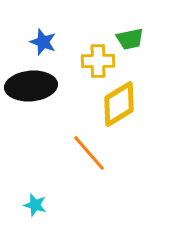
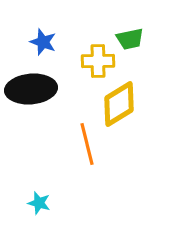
black ellipse: moved 3 px down
orange line: moved 2 px left, 9 px up; rotated 27 degrees clockwise
cyan star: moved 4 px right, 2 px up
